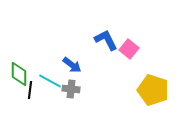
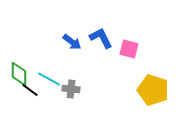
blue L-shape: moved 5 px left, 2 px up
pink square: rotated 24 degrees counterclockwise
blue arrow: moved 23 px up
cyan line: moved 1 px left, 2 px up
black line: rotated 60 degrees counterclockwise
